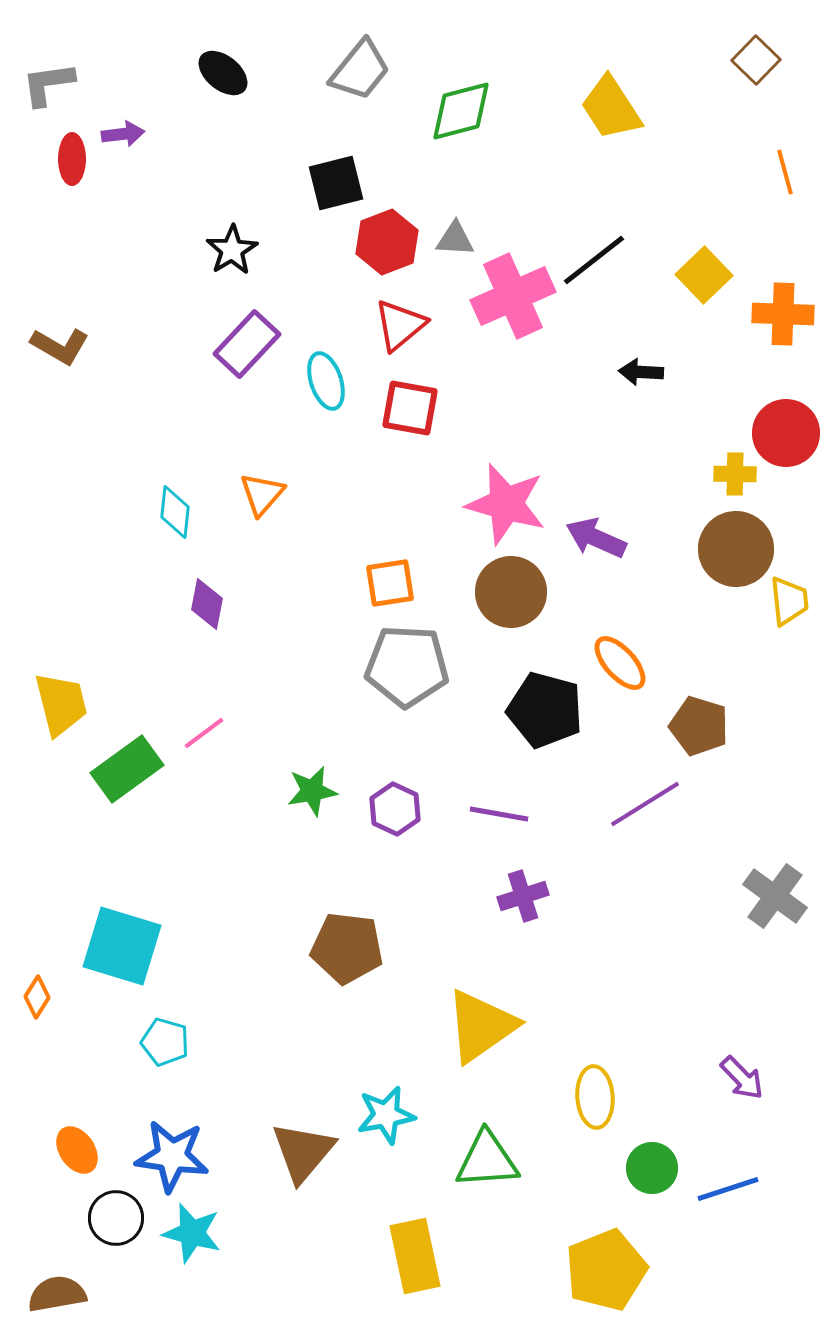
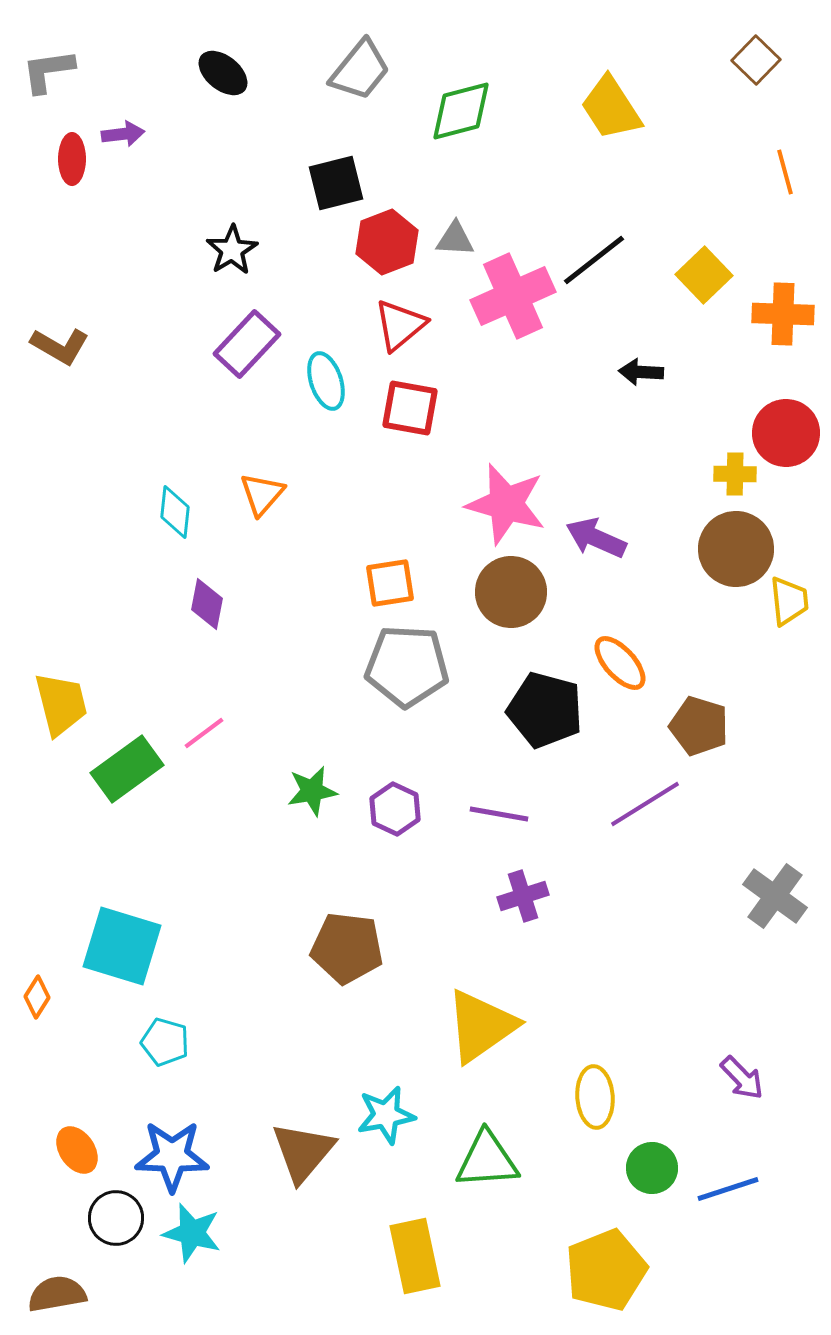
gray L-shape at (48, 84): moved 13 px up
blue star at (172, 1156): rotated 6 degrees counterclockwise
